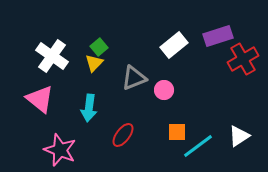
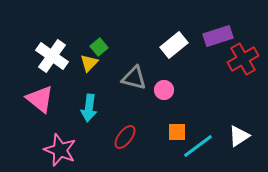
yellow triangle: moved 5 px left
gray triangle: rotated 36 degrees clockwise
red ellipse: moved 2 px right, 2 px down
